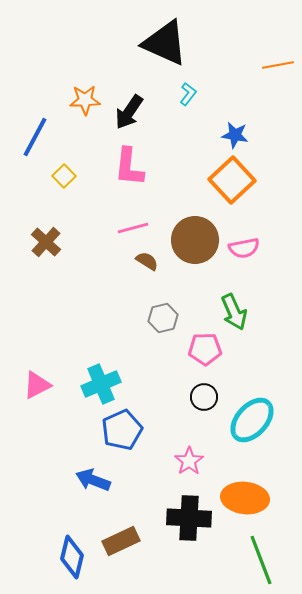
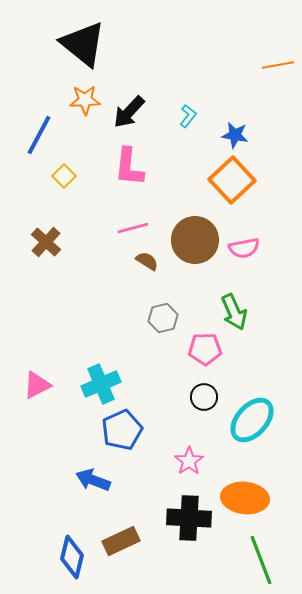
black triangle: moved 82 px left, 1 px down; rotated 15 degrees clockwise
cyan L-shape: moved 22 px down
black arrow: rotated 9 degrees clockwise
blue line: moved 4 px right, 2 px up
